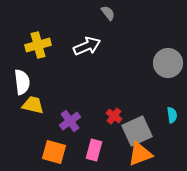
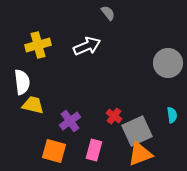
orange square: moved 1 px up
